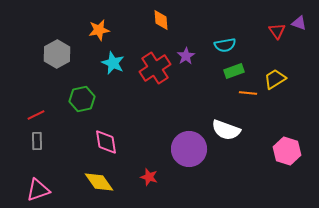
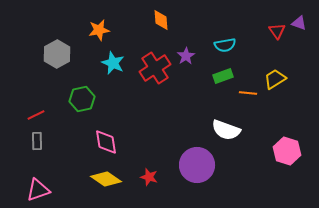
green rectangle: moved 11 px left, 5 px down
purple circle: moved 8 px right, 16 px down
yellow diamond: moved 7 px right, 3 px up; rotated 20 degrees counterclockwise
